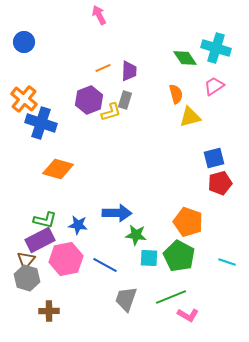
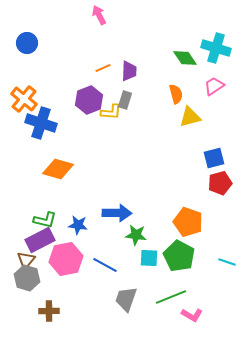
blue circle: moved 3 px right, 1 px down
yellow L-shape: rotated 20 degrees clockwise
pink L-shape: moved 4 px right
